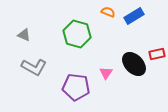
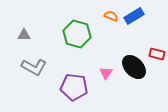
orange semicircle: moved 3 px right, 4 px down
gray triangle: rotated 24 degrees counterclockwise
red rectangle: rotated 28 degrees clockwise
black ellipse: moved 3 px down
purple pentagon: moved 2 px left
